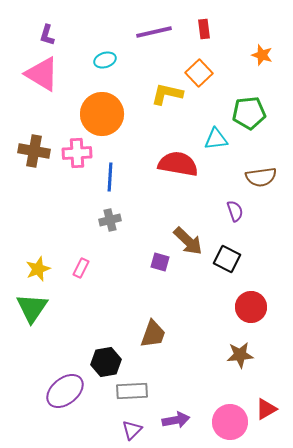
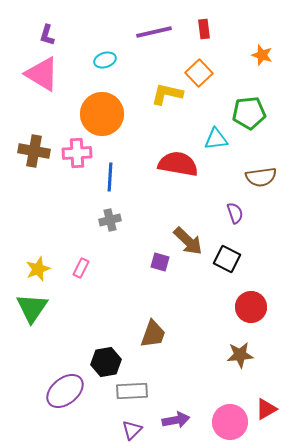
purple semicircle: moved 2 px down
